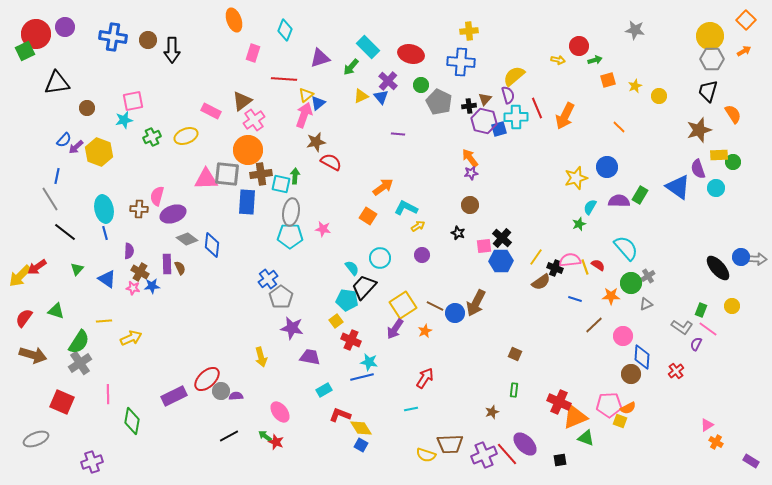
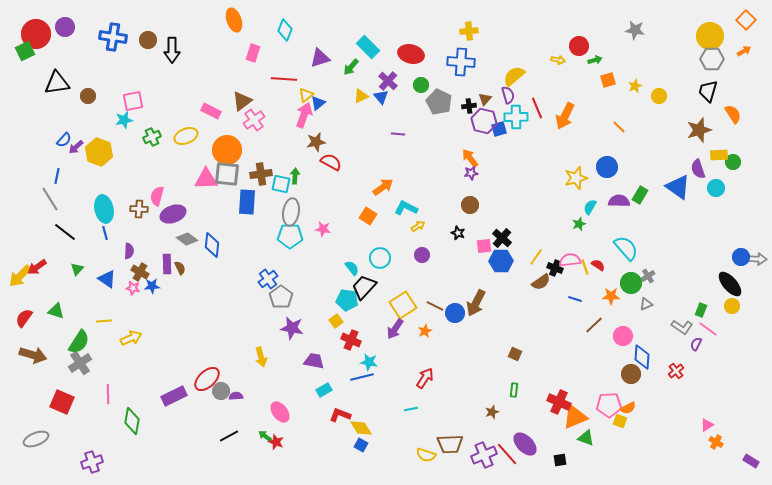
brown circle at (87, 108): moved 1 px right, 12 px up
orange circle at (248, 150): moved 21 px left
black ellipse at (718, 268): moved 12 px right, 16 px down
purple trapezoid at (310, 357): moved 4 px right, 4 px down
